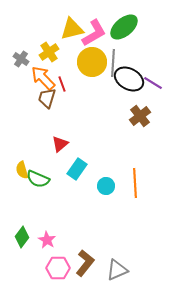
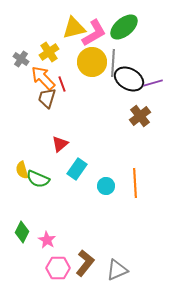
yellow triangle: moved 2 px right, 1 px up
purple line: rotated 48 degrees counterclockwise
green diamond: moved 5 px up; rotated 10 degrees counterclockwise
